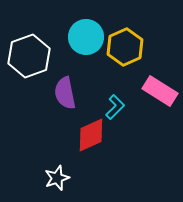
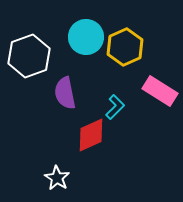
white star: rotated 20 degrees counterclockwise
